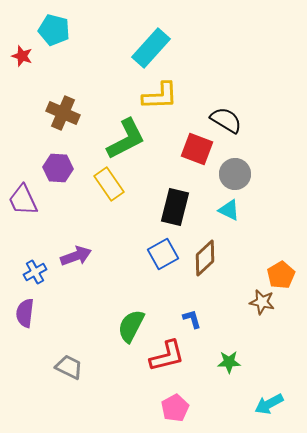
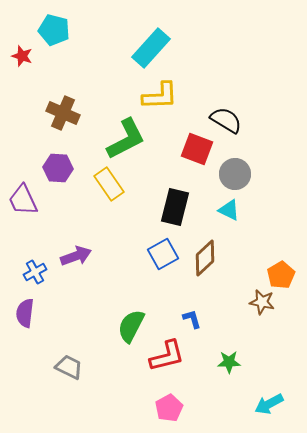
pink pentagon: moved 6 px left
